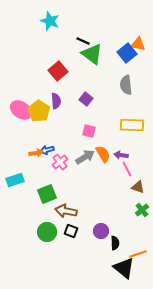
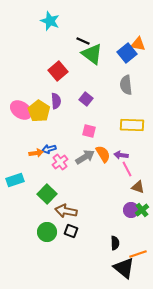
blue arrow: moved 2 px right, 1 px up
green square: rotated 24 degrees counterclockwise
purple circle: moved 30 px right, 21 px up
